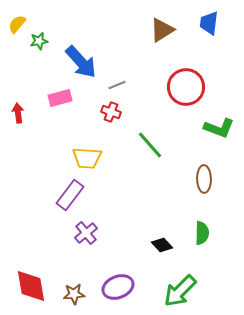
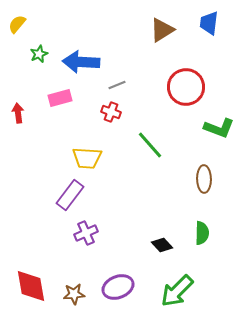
green star: moved 13 px down; rotated 12 degrees counterclockwise
blue arrow: rotated 135 degrees clockwise
purple cross: rotated 15 degrees clockwise
green arrow: moved 3 px left
